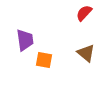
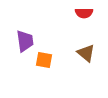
red semicircle: rotated 132 degrees counterclockwise
purple trapezoid: moved 1 px down
